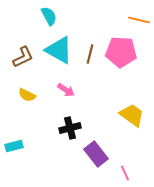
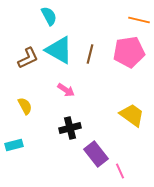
pink pentagon: moved 8 px right; rotated 12 degrees counterclockwise
brown L-shape: moved 5 px right, 1 px down
yellow semicircle: moved 2 px left, 11 px down; rotated 144 degrees counterclockwise
cyan rectangle: moved 1 px up
pink line: moved 5 px left, 2 px up
